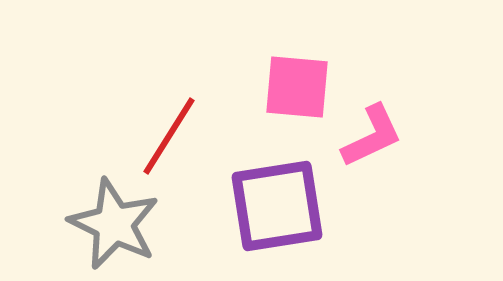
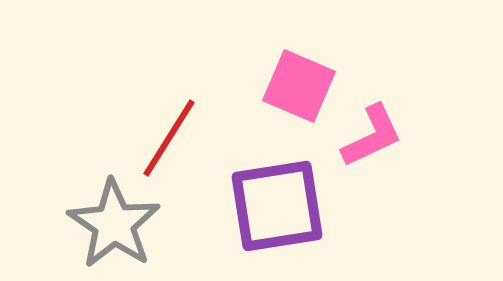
pink square: moved 2 px right, 1 px up; rotated 18 degrees clockwise
red line: moved 2 px down
gray star: rotated 8 degrees clockwise
